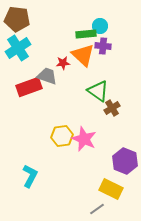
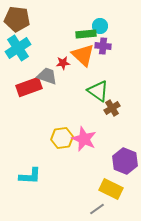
yellow hexagon: moved 2 px down
cyan L-shape: rotated 65 degrees clockwise
